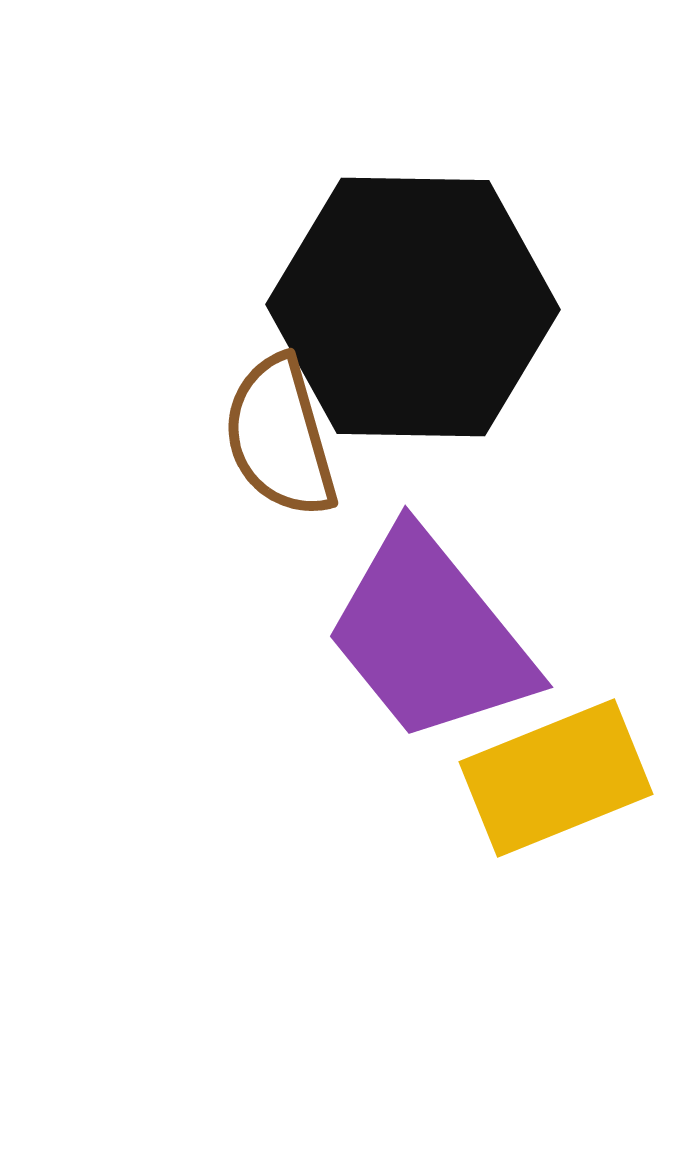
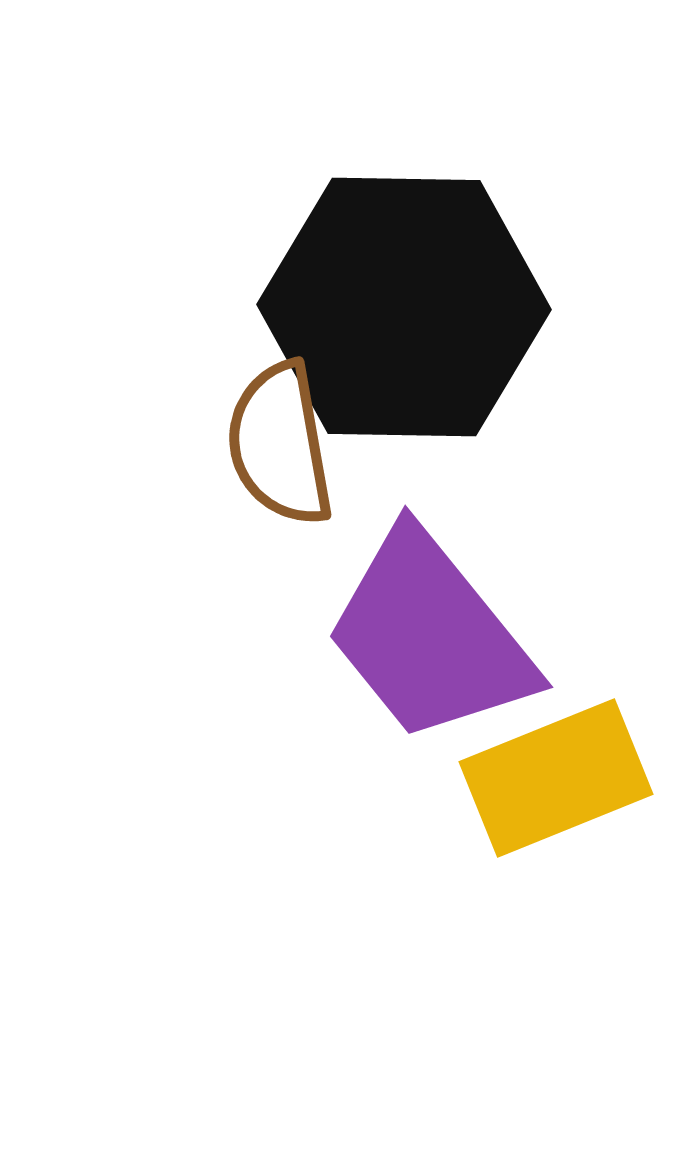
black hexagon: moved 9 px left
brown semicircle: moved 7 px down; rotated 6 degrees clockwise
